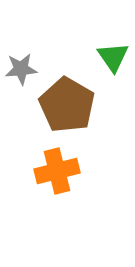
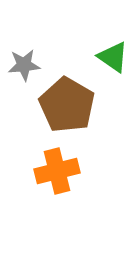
green triangle: rotated 20 degrees counterclockwise
gray star: moved 3 px right, 4 px up
